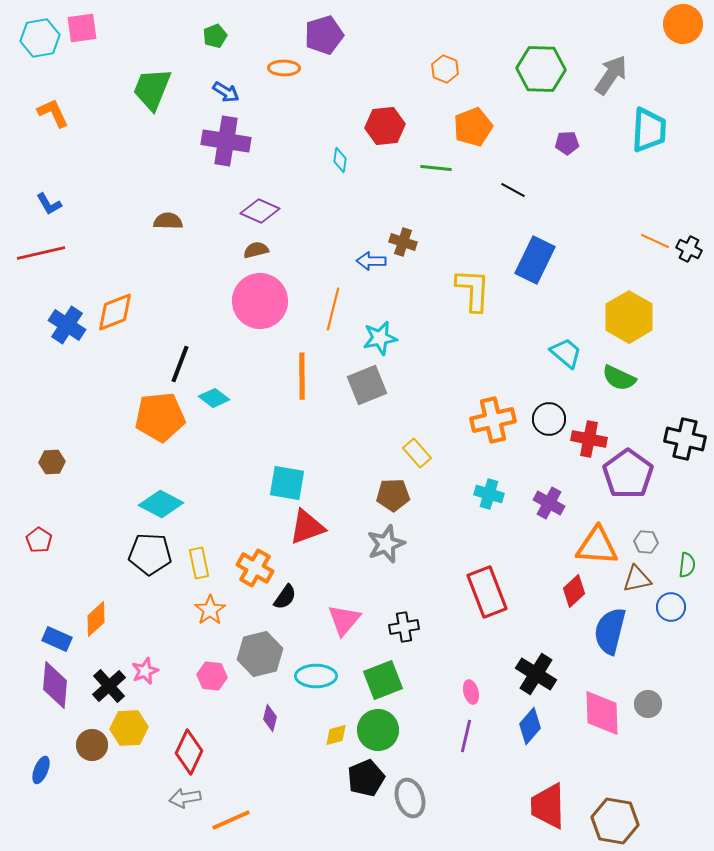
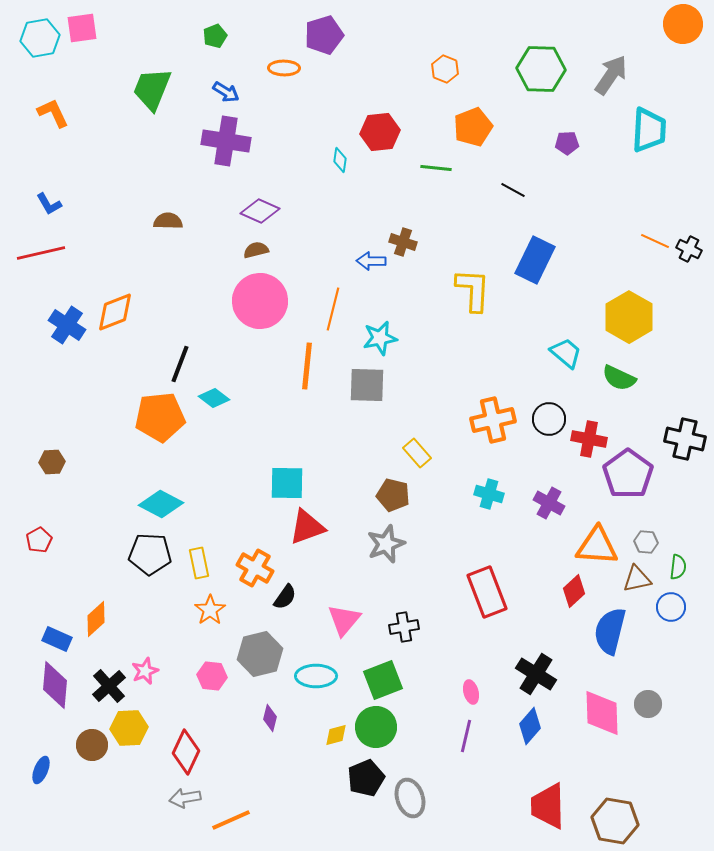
red hexagon at (385, 126): moved 5 px left, 6 px down
orange line at (302, 376): moved 5 px right, 10 px up; rotated 6 degrees clockwise
gray square at (367, 385): rotated 24 degrees clockwise
cyan square at (287, 483): rotated 9 degrees counterclockwise
brown pentagon at (393, 495): rotated 16 degrees clockwise
red pentagon at (39, 540): rotated 10 degrees clockwise
green semicircle at (687, 565): moved 9 px left, 2 px down
green circle at (378, 730): moved 2 px left, 3 px up
red diamond at (189, 752): moved 3 px left
